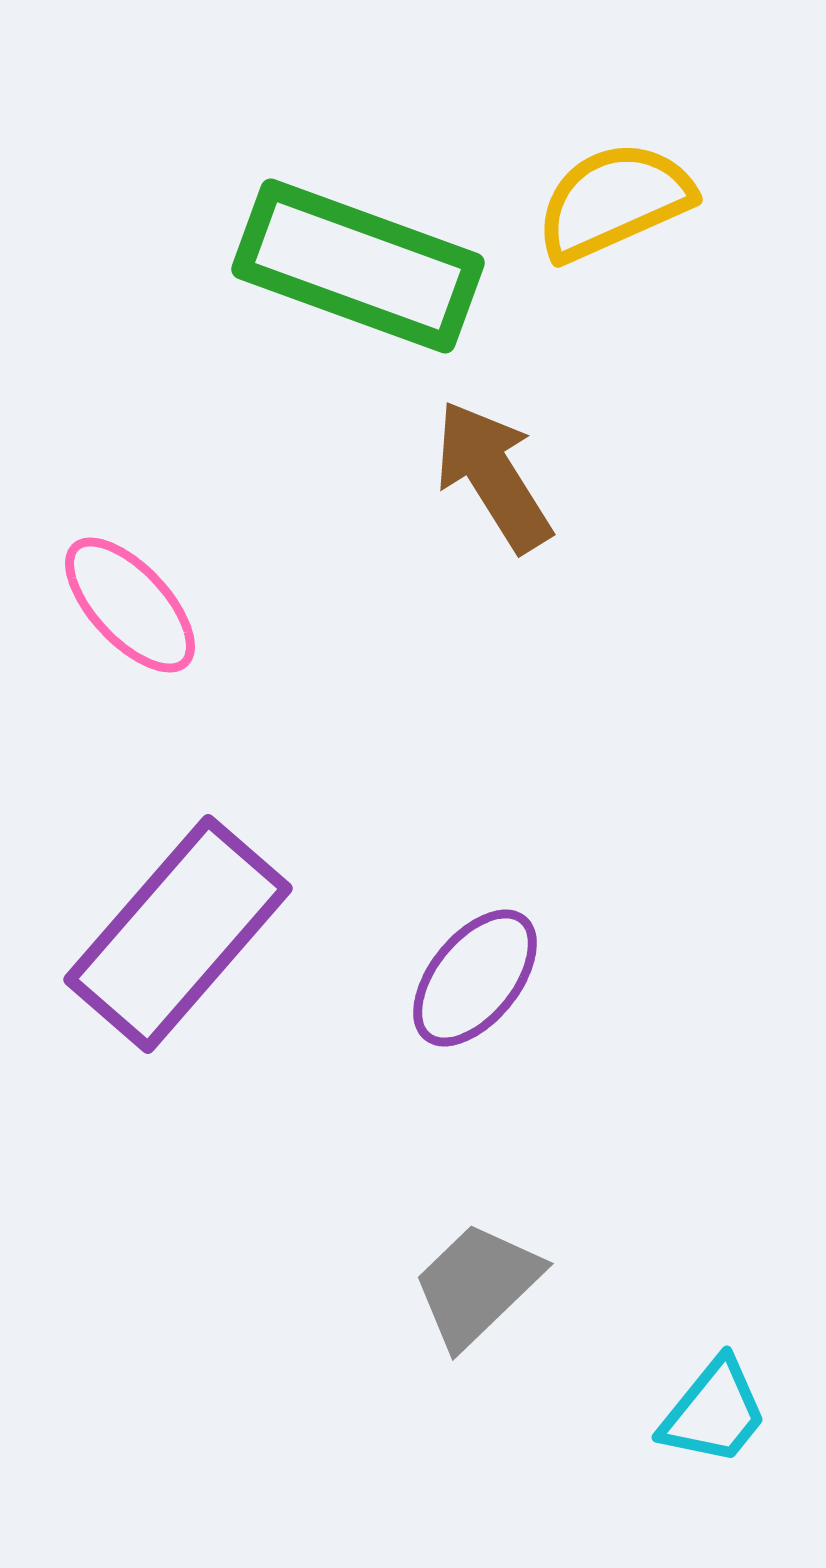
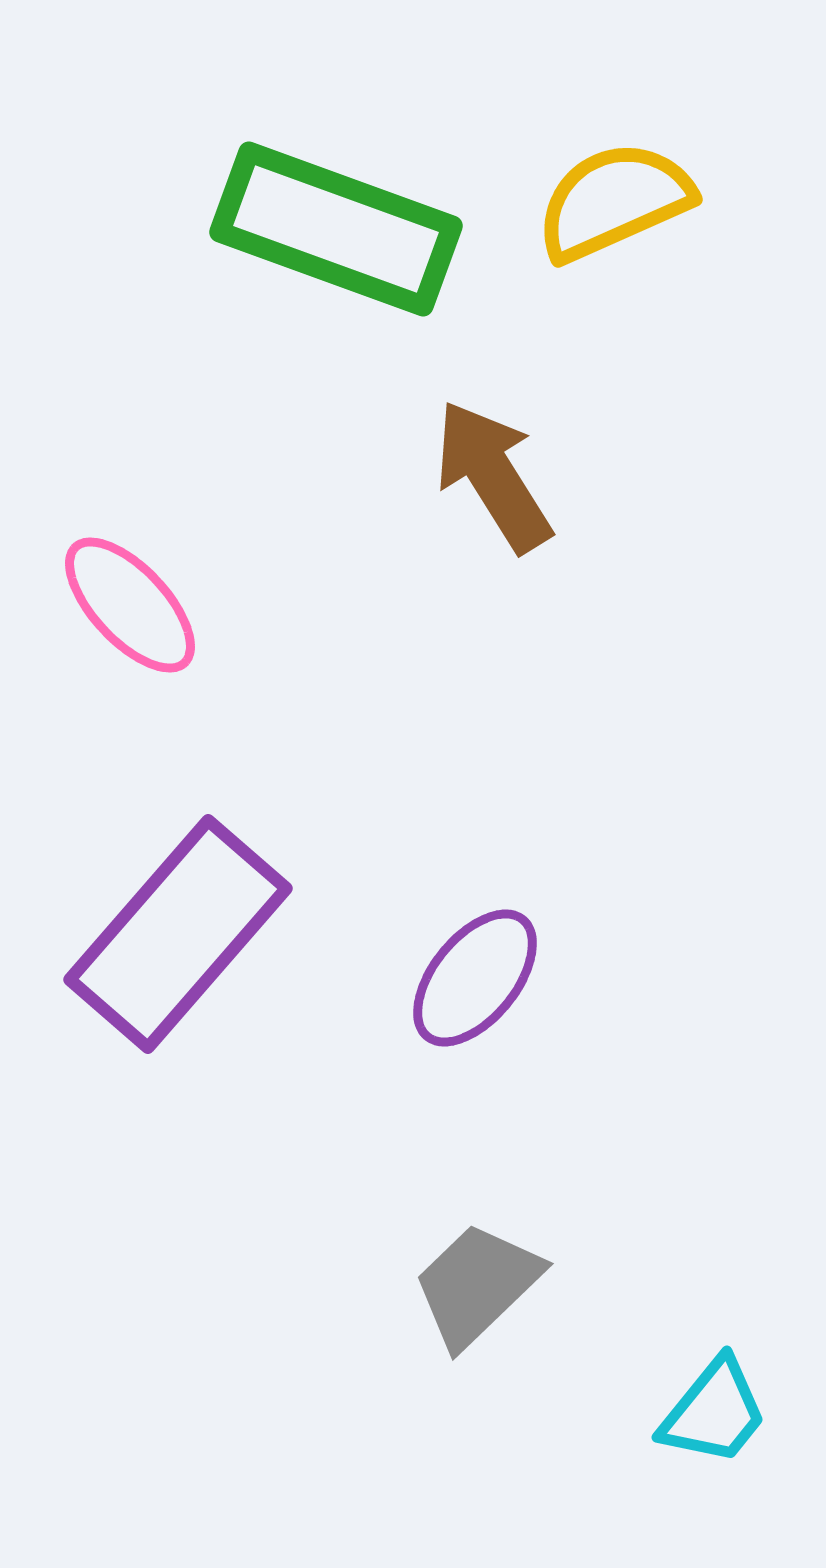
green rectangle: moved 22 px left, 37 px up
